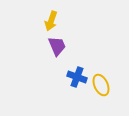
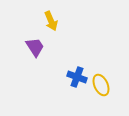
yellow arrow: rotated 42 degrees counterclockwise
purple trapezoid: moved 22 px left, 1 px down; rotated 10 degrees counterclockwise
